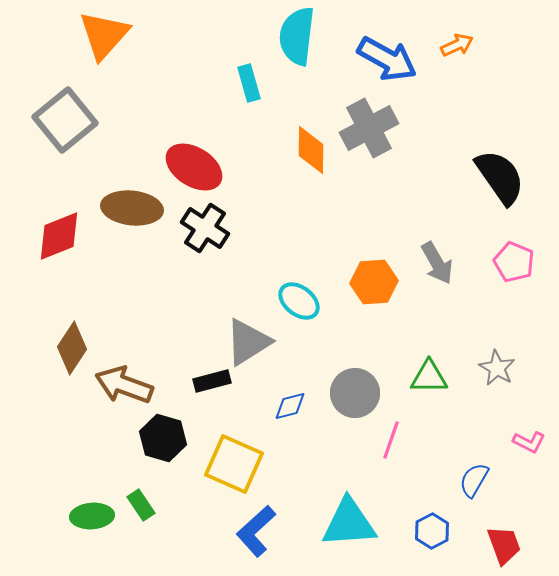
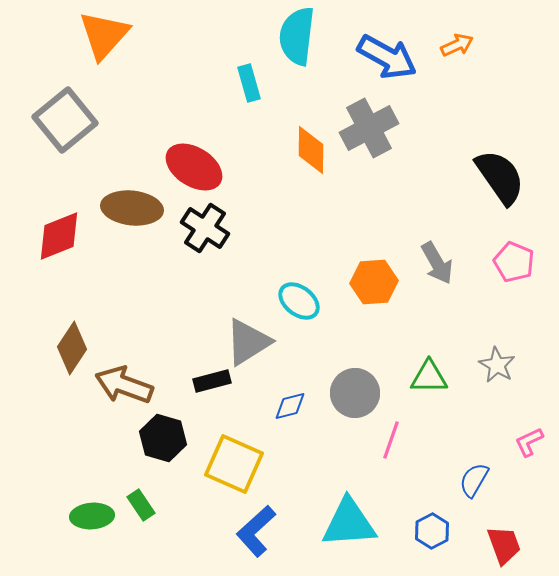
blue arrow: moved 2 px up
gray star: moved 3 px up
pink L-shape: rotated 128 degrees clockwise
